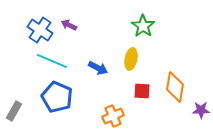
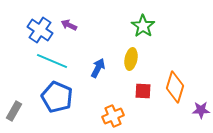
blue arrow: rotated 90 degrees counterclockwise
orange diamond: rotated 8 degrees clockwise
red square: moved 1 px right
